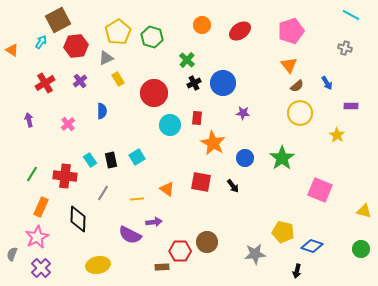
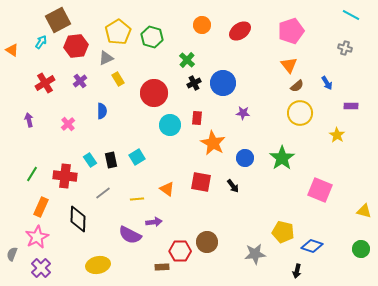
gray line at (103, 193): rotated 21 degrees clockwise
